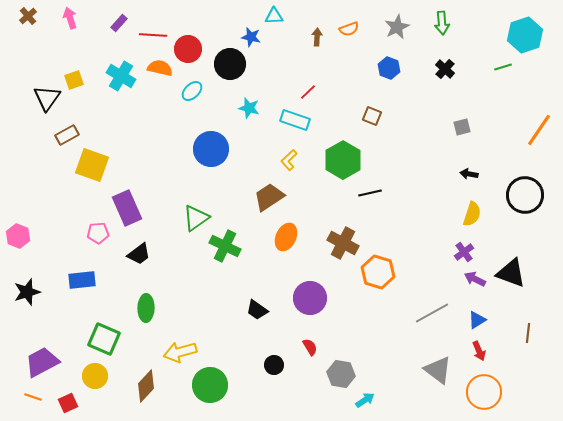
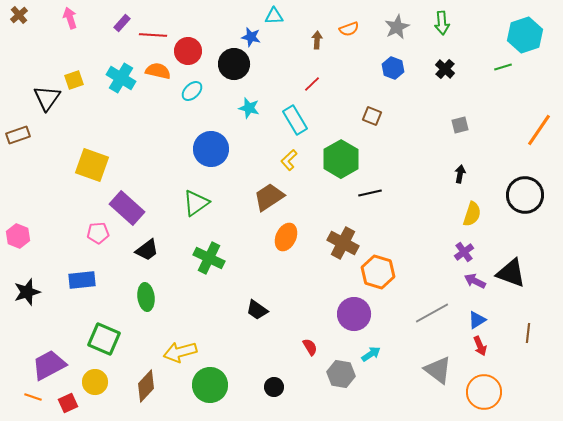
brown cross at (28, 16): moved 9 px left, 1 px up
purple rectangle at (119, 23): moved 3 px right
brown arrow at (317, 37): moved 3 px down
red circle at (188, 49): moved 2 px down
black circle at (230, 64): moved 4 px right
orange semicircle at (160, 68): moved 2 px left, 3 px down
blue hexagon at (389, 68): moved 4 px right
cyan cross at (121, 76): moved 2 px down
red line at (308, 92): moved 4 px right, 8 px up
cyan rectangle at (295, 120): rotated 40 degrees clockwise
gray square at (462, 127): moved 2 px left, 2 px up
brown rectangle at (67, 135): moved 49 px left; rotated 10 degrees clockwise
green hexagon at (343, 160): moved 2 px left, 1 px up
black arrow at (469, 174): moved 9 px left; rotated 90 degrees clockwise
purple rectangle at (127, 208): rotated 24 degrees counterclockwise
green triangle at (196, 218): moved 15 px up
green cross at (225, 246): moved 16 px left, 12 px down
black trapezoid at (139, 254): moved 8 px right, 4 px up
purple arrow at (475, 279): moved 2 px down
purple circle at (310, 298): moved 44 px right, 16 px down
green ellipse at (146, 308): moved 11 px up; rotated 8 degrees counterclockwise
red arrow at (479, 351): moved 1 px right, 5 px up
purple trapezoid at (42, 362): moved 7 px right, 3 px down
black circle at (274, 365): moved 22 px down
yellow circle at (95, 376): moved 6 px down
cyan arrow at (365, 400): moved 6 px right, 46 px up
